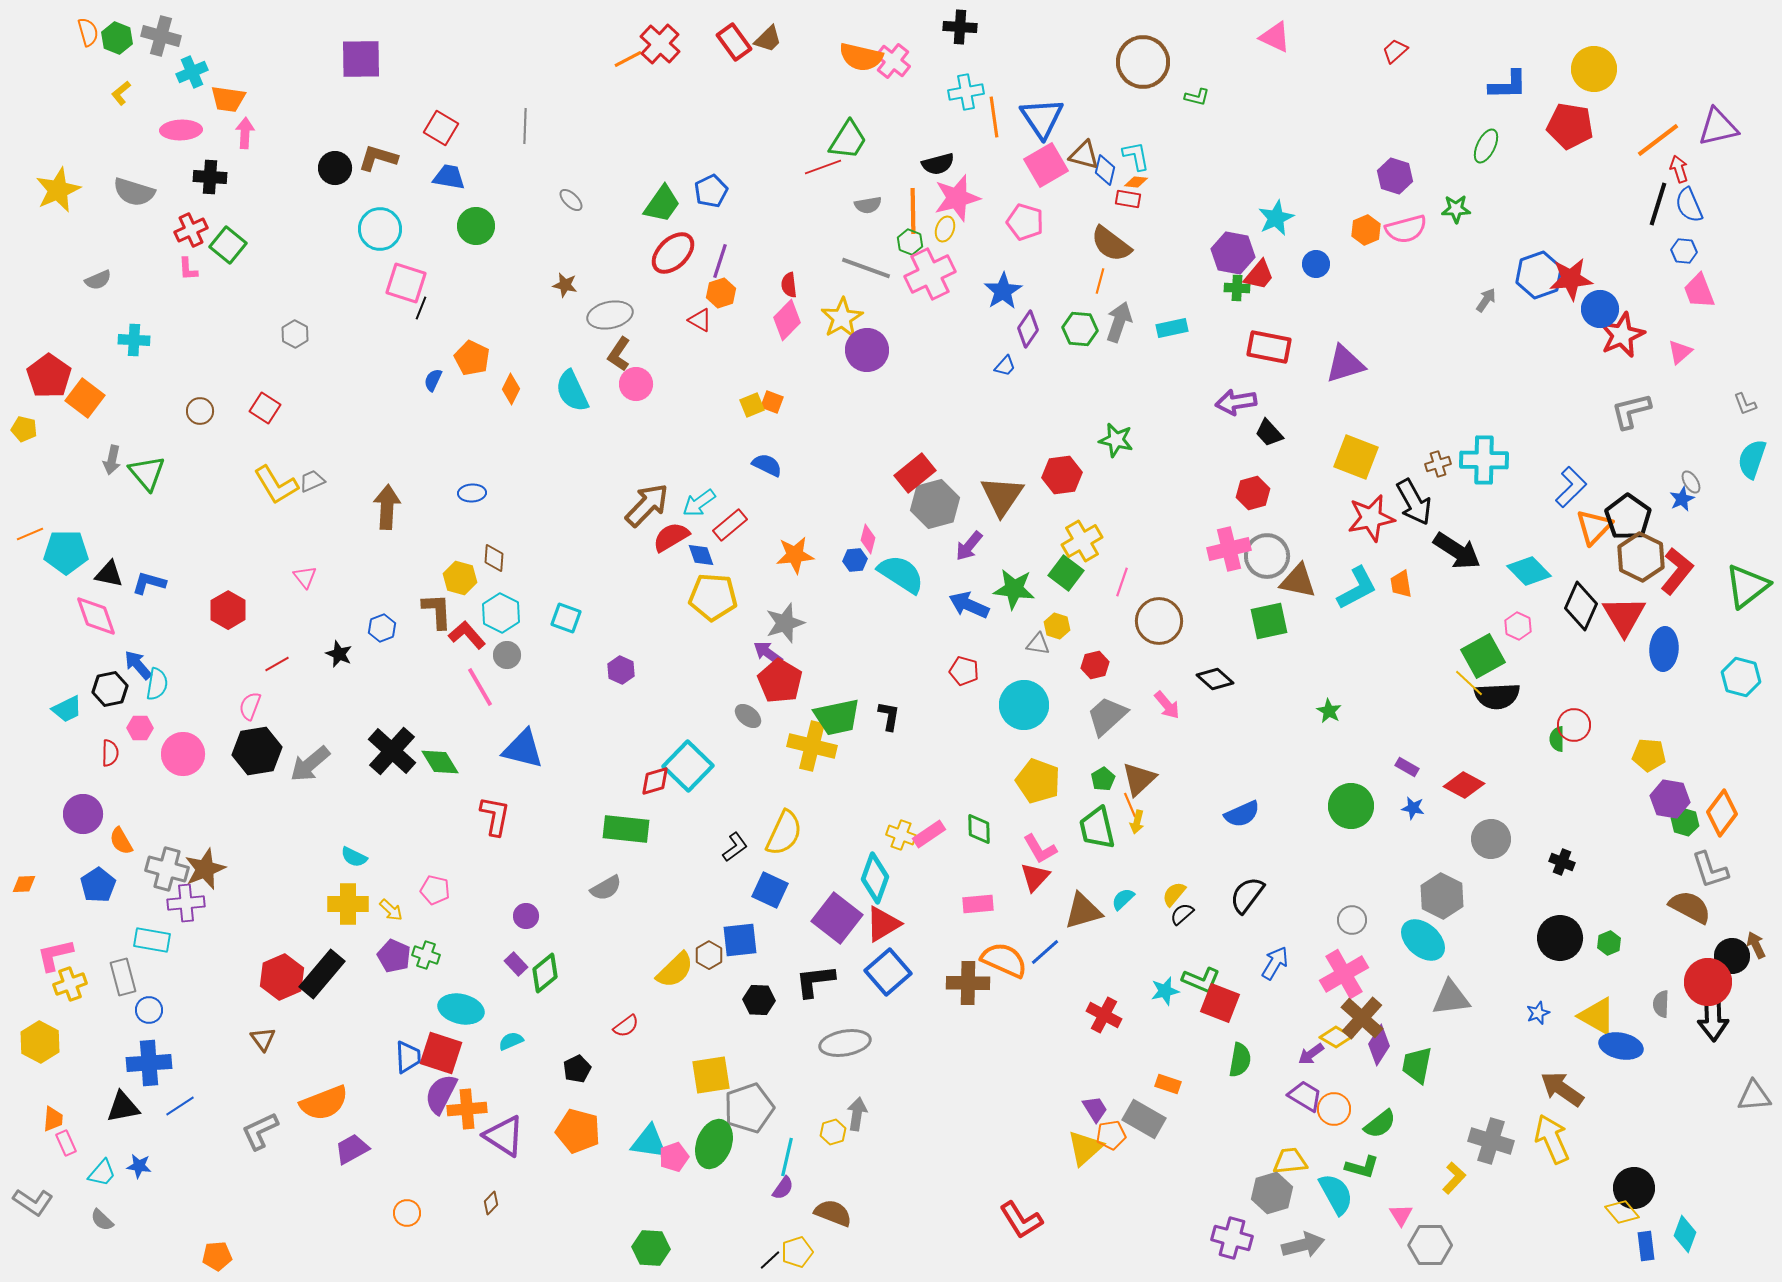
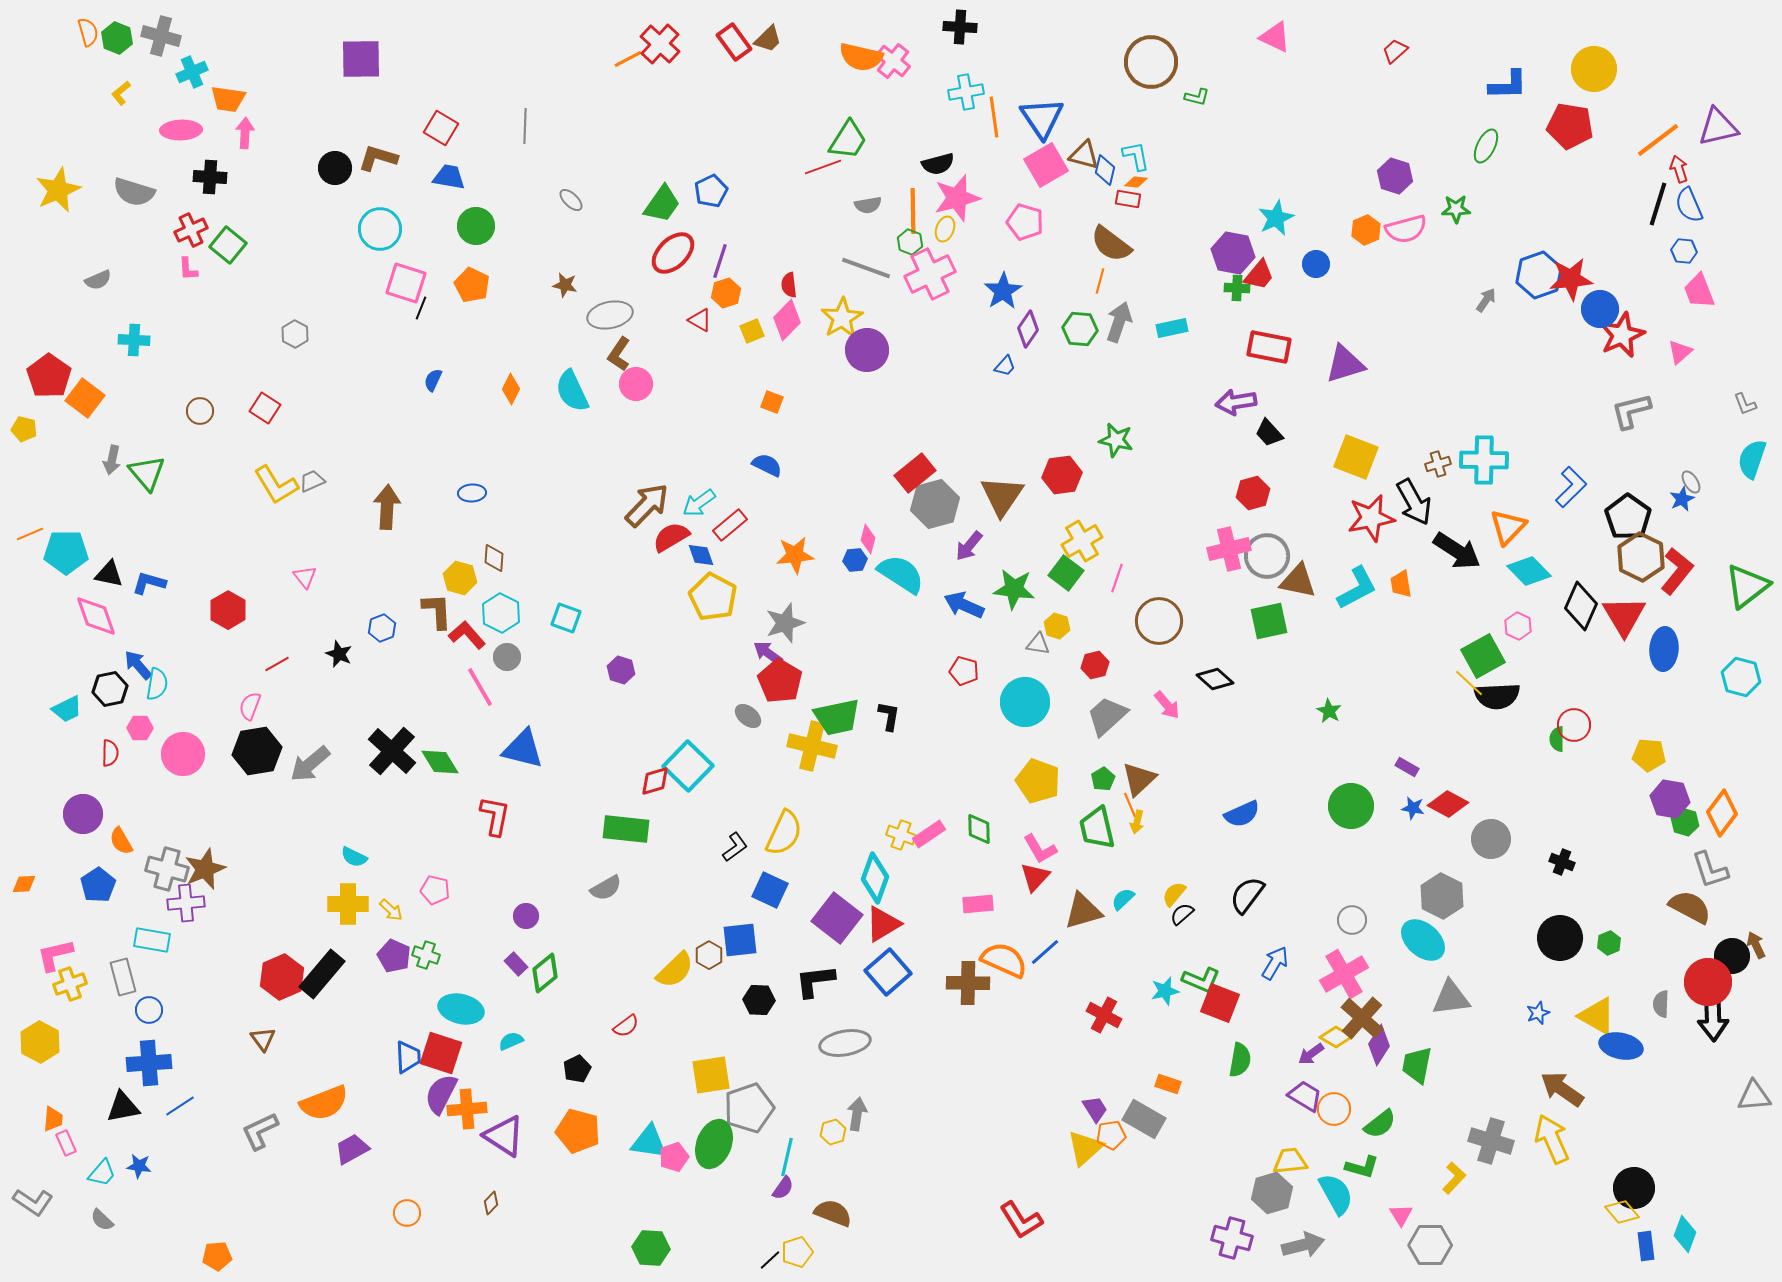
brown circle at (1143, 62): moved 8 px right
orange hexagon at (721, 293): moved 5 px right
orange pentagon at (472, 358): moved 73 px up
yellow square at (752, 405): moved 74 px up
orange triangle at (1594, 527): moved 86 px left
pink line at (1122, 582): moved 5 px left, 4 px up
yellow pentagon at (713, 597): rotated 24 degrees clockwise
blue arrow at (969, 605): moved 5 px left
gray circle at (507, 655): moved 2 px down
purple hexagon at (621, 670): rotated 8 degrees counterclockwise
cyan circle at (1024, 705): moved 1 px right, 3 px up
red diamond at (1464, 785): moved 16 px left, 19 px down
